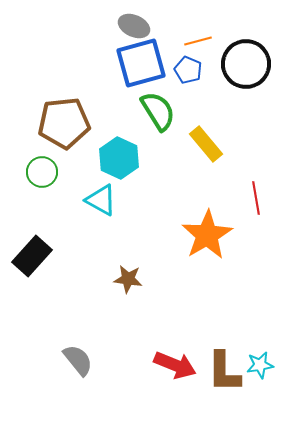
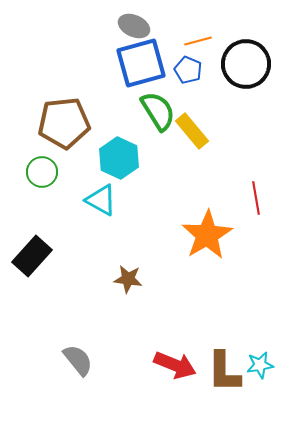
yellow rectangle: moved 14 px left, 13 px up
